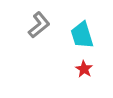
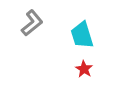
gray L-shape: moved 7 px left, 2 px up
